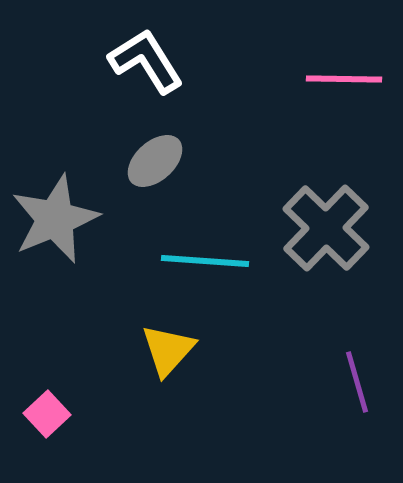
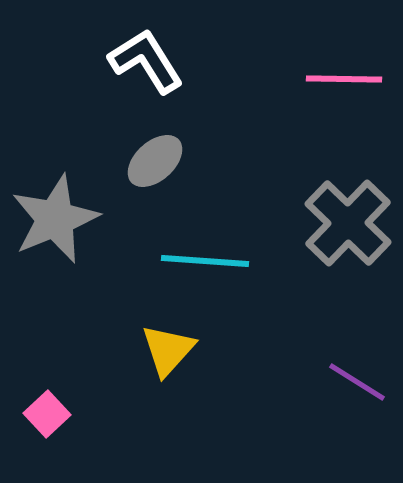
gray cross: moved 22 px right, 5 px up
purple line: rotated 42 degrees counterclockwise
